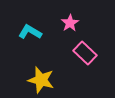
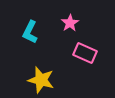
cyan L-shape: rotated 95 degrees counterclockwise
pink rectangle: rotated 20 degrees counterclockwise
